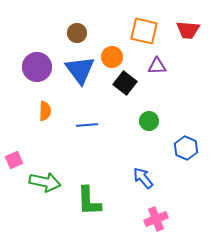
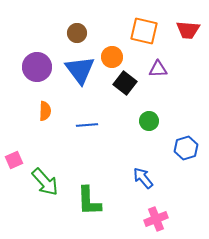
purple triangle: moved 1 px right, 3 px down
blue hexagon: rotated 20 degrees clockwise
green arrow: rotated 36 degrees clockwise
